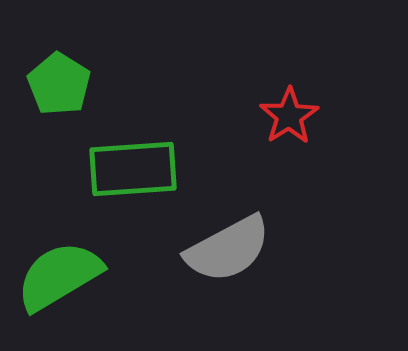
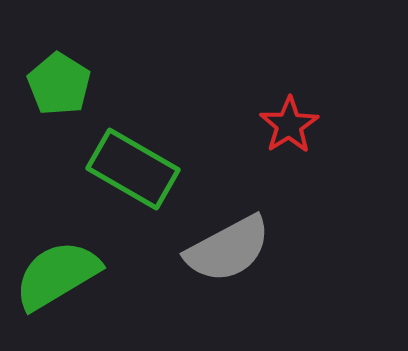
red star: moved 9 px down
green rectangle: rotated 34 degrees clockwise
green semicircle: moved 2 px left, 1 px up
